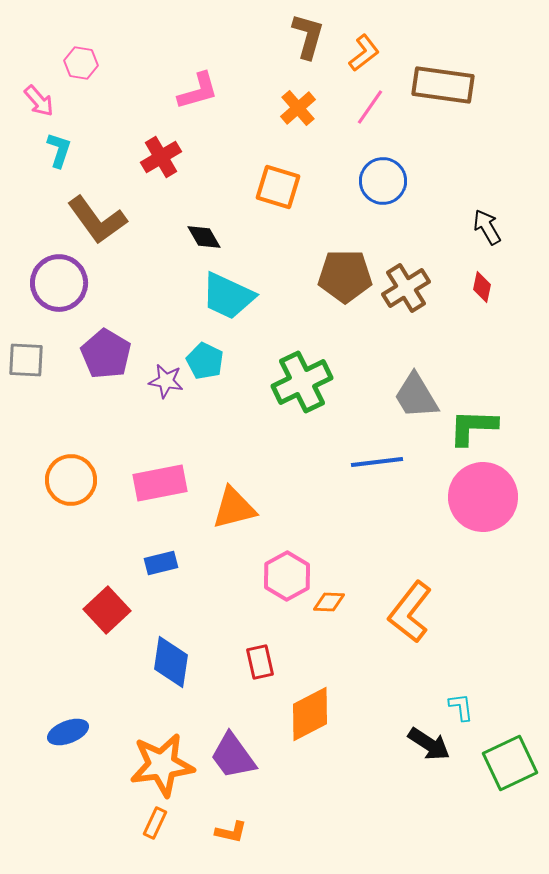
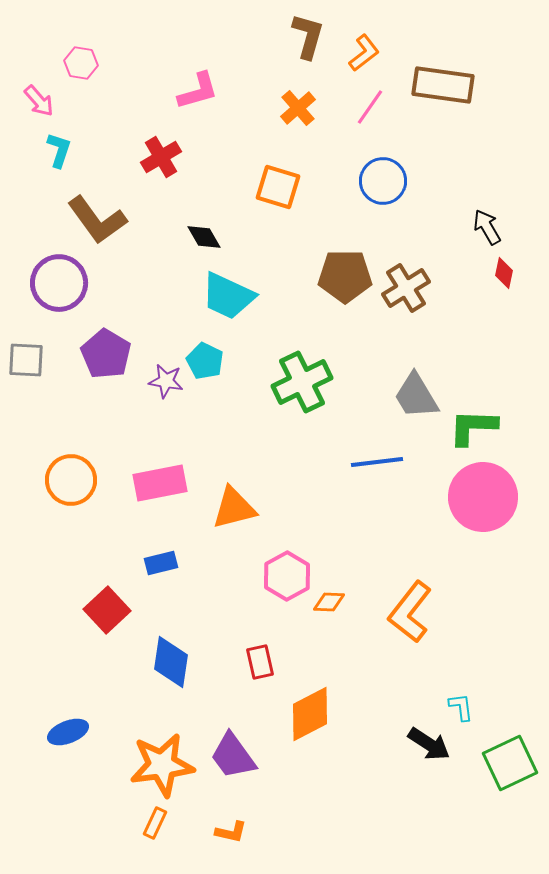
red diamond at (482, 287): moved 22 px right, 14 px up
